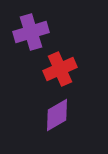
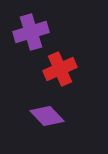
purple diamond: moved 10 px left, 1 px down; rotated 76 degrees clockwise
